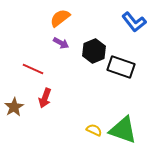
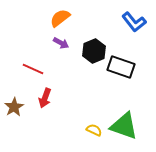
green triangle: moved 1 px right, 4 px up
